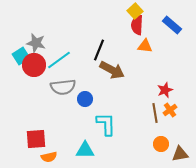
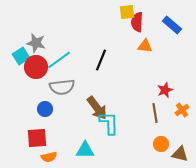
yellow square: moved 8 px left, 1 px down; rotated 35 degrees clockwise
red semicircle: moved 3 px up
black line: moved 2 px right, 10 px down
red circle: moved 2 px right, 2 px down
brown arrow: moved 15 px left, 38 px down; rotated 25 degrees clockwise
gray semicircle: moved 1 px left
blue circle: moved 40 px left, 10 px down
orange cross: moved 12 px right
cyan L-shape: moved 3 px right, 1 px up
red square: moved 1 px right, 1 px up
brown triangle: rotated 24 degrees clockwise
